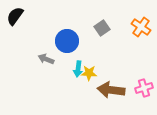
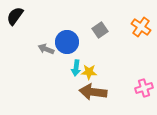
gray square: moved 2 px left, 2 px down
blue circle: moved 1 px down
gray arrow: moved 10 px up
cyan arrow: moved 2 px left, 1 px up
yellow star: moved 1 px up
brown arrow: moved 18 px left, 2 px down
